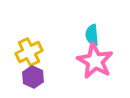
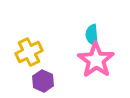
pink star: moved 1 px right, 1 px up; rotated 6 degrees clockwise
purple hexagon: moved 10 px right, 4 px down
